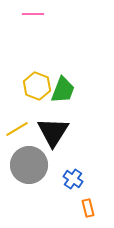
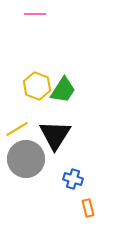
pink line: moved 2 px right
green trapezoid: rotated 12 degrees clockwise
black triangle: moved 2 px right, 3 px down
gray circle: moved 3 px left, 6 px up
blue cross: rotated 18 degrees counterclockwise
